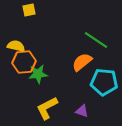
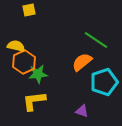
orange hexagon: rotated 20 degrees counterclockwise
cyan pentagon: rotated 24 degrees counterclockwise
yellow L-shape: moved 13 px left, 7 px up; rotated 20 degrees clockwise
